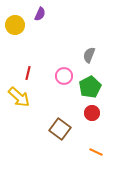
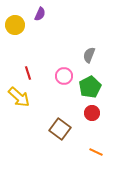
red line: rotated 32 degrees counterclockwise
